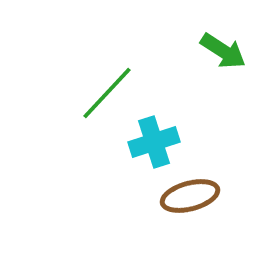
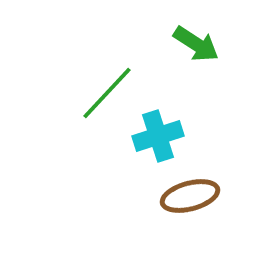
green arrow: moved 27 px left, 7 px up
cyan cross: moved 4 px right, 6 px up
